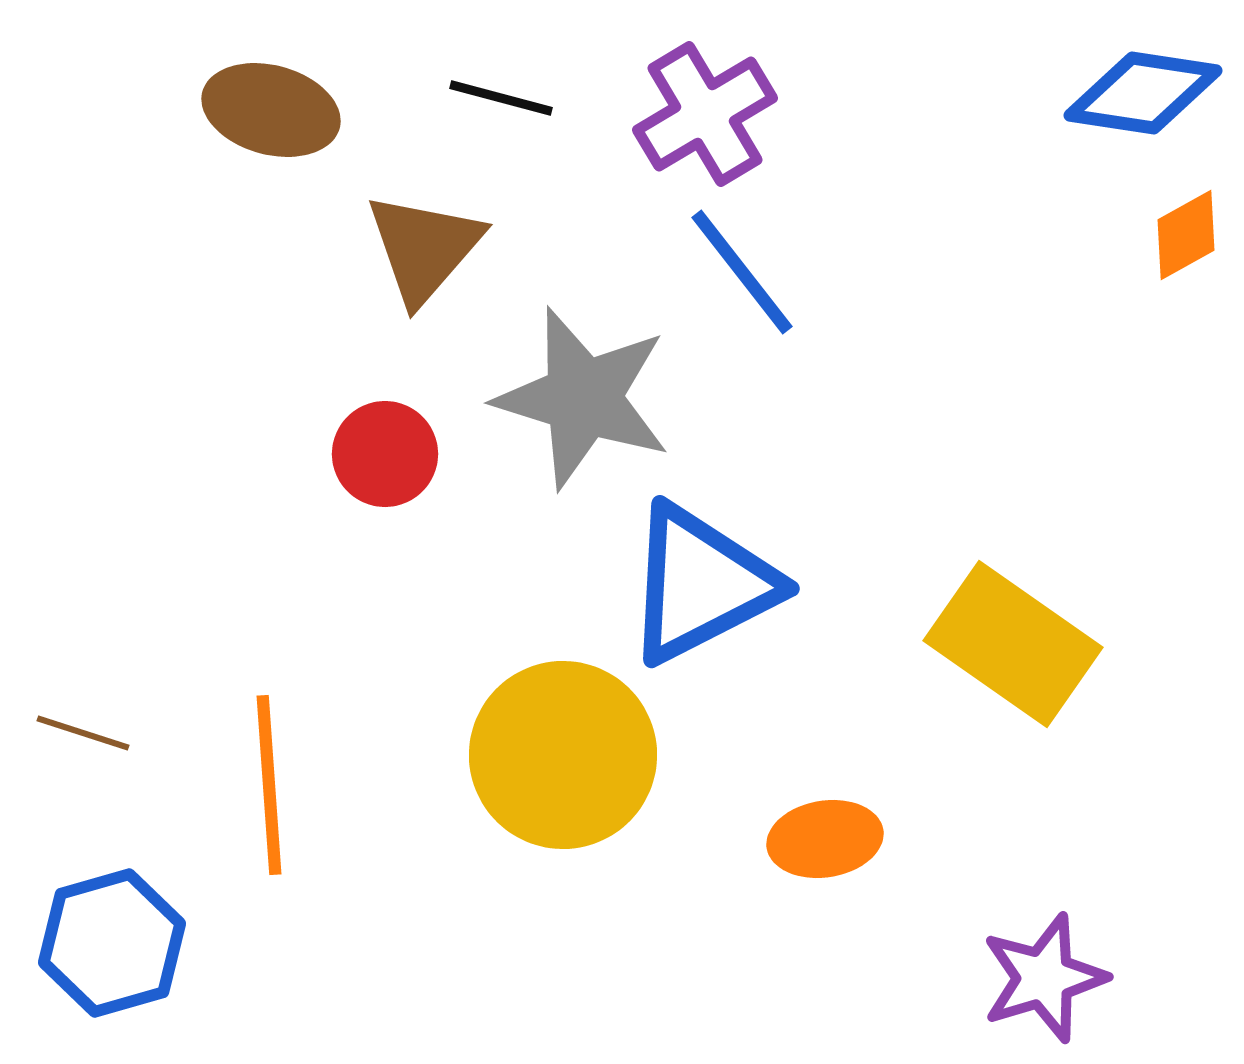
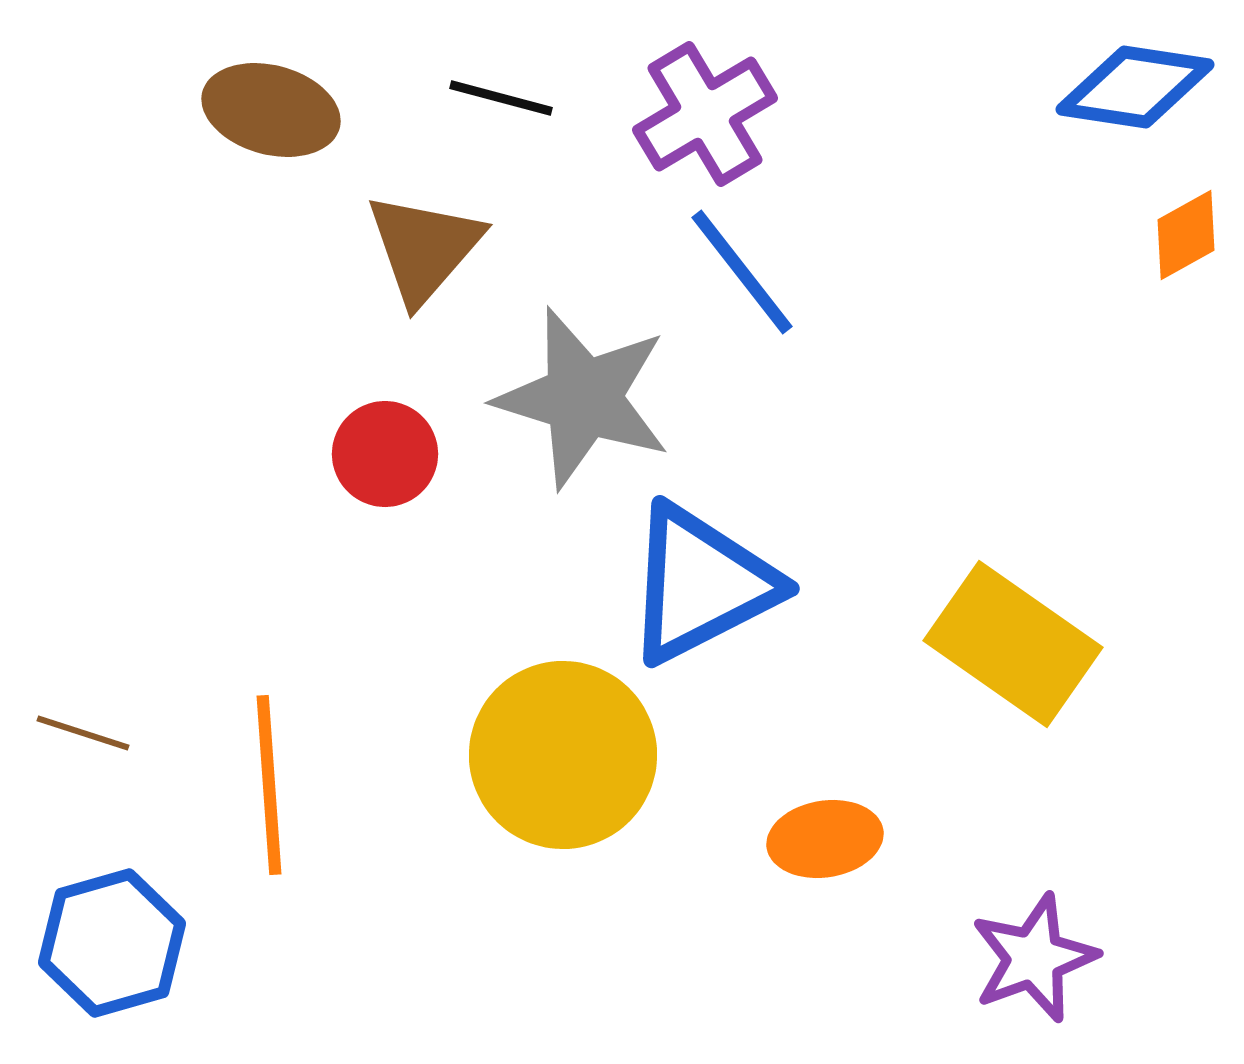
blue diamond: moved 8 px left, 6 px up
purple star: moved 10 px left, 20 px up; rotated 3 degrees counterclockwise
